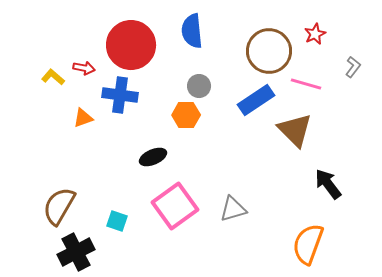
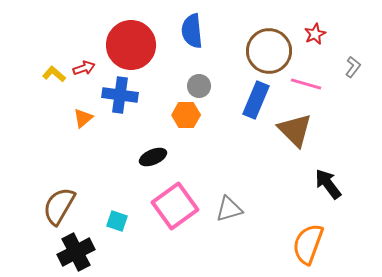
red arrow: rotated 30 degrees counterclockwise
yellow L-shape: moved 1 px right, 3 px up
blue rectangle: rotated 33 degrees counterclockwise
orange triangle: rotated 20 degrees counterclockwise
gray triangle: moved 4 px left
